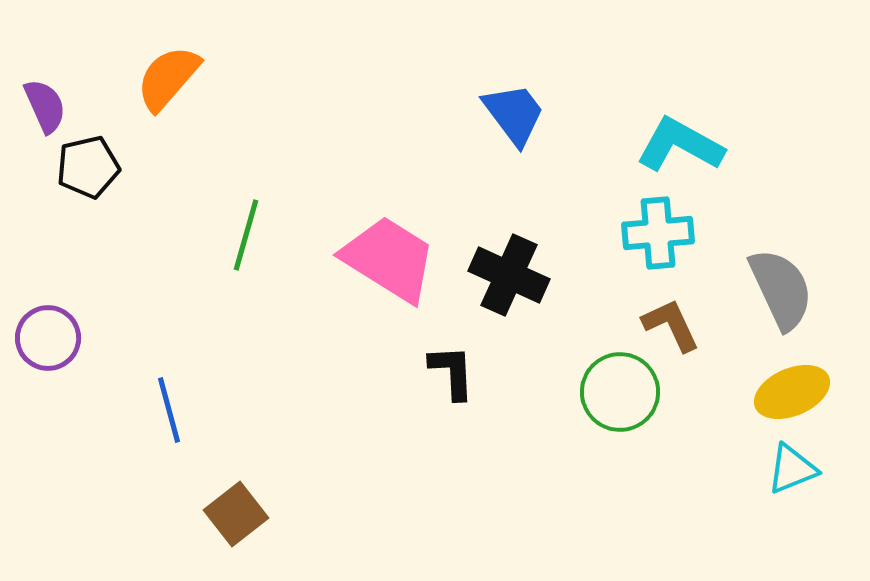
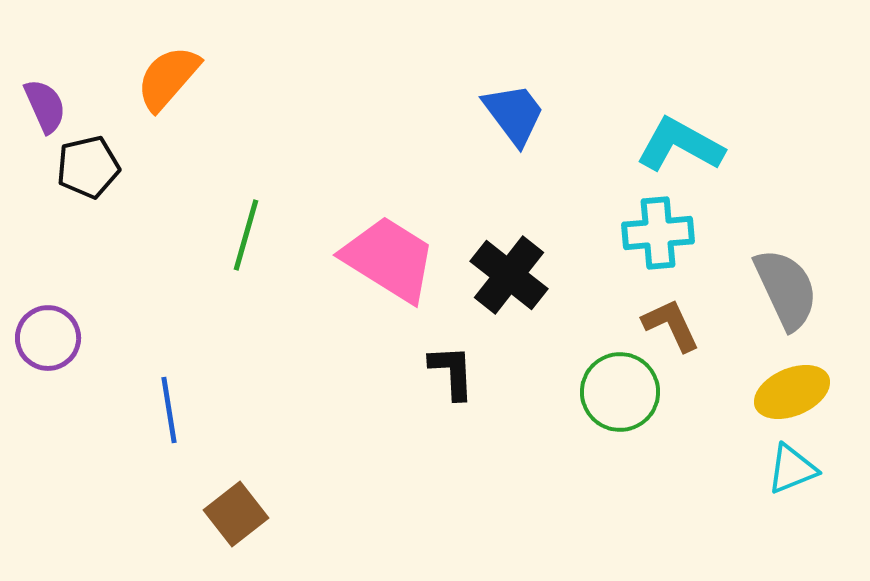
black cross: rotated 14 degrees clockwise
gray semicircle: moved 5 px right
blue line: rotated 6 degrees clockwise
